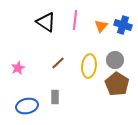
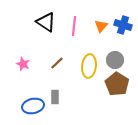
pink line: moved 1 px left, 6 px down
brown line: moved 1 px left
pink star: moved 5 px right, 4 px up; rotated 24 degrees counterclockwise
blue ellipse: moved 6 px right
